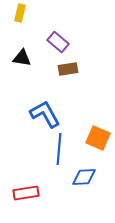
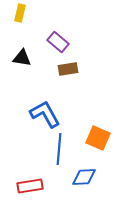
red rectangle: moved 4 px right, 7 px up
